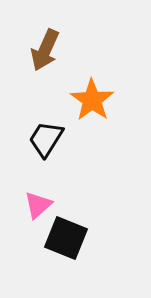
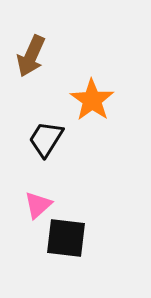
brown arrow: moved 14 px left, 6 px down
black square: rotated 15 degrees counterclockwise
